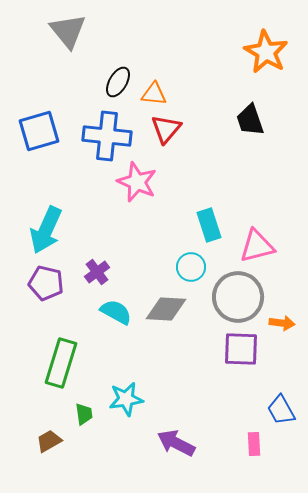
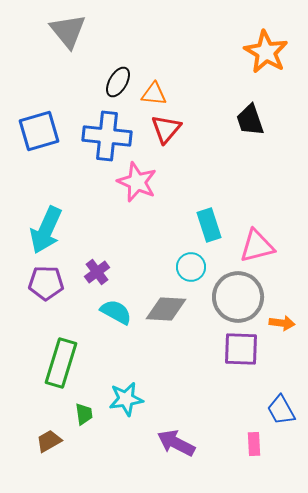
purple pentagon: rotated 12 degrees counterclockwise
